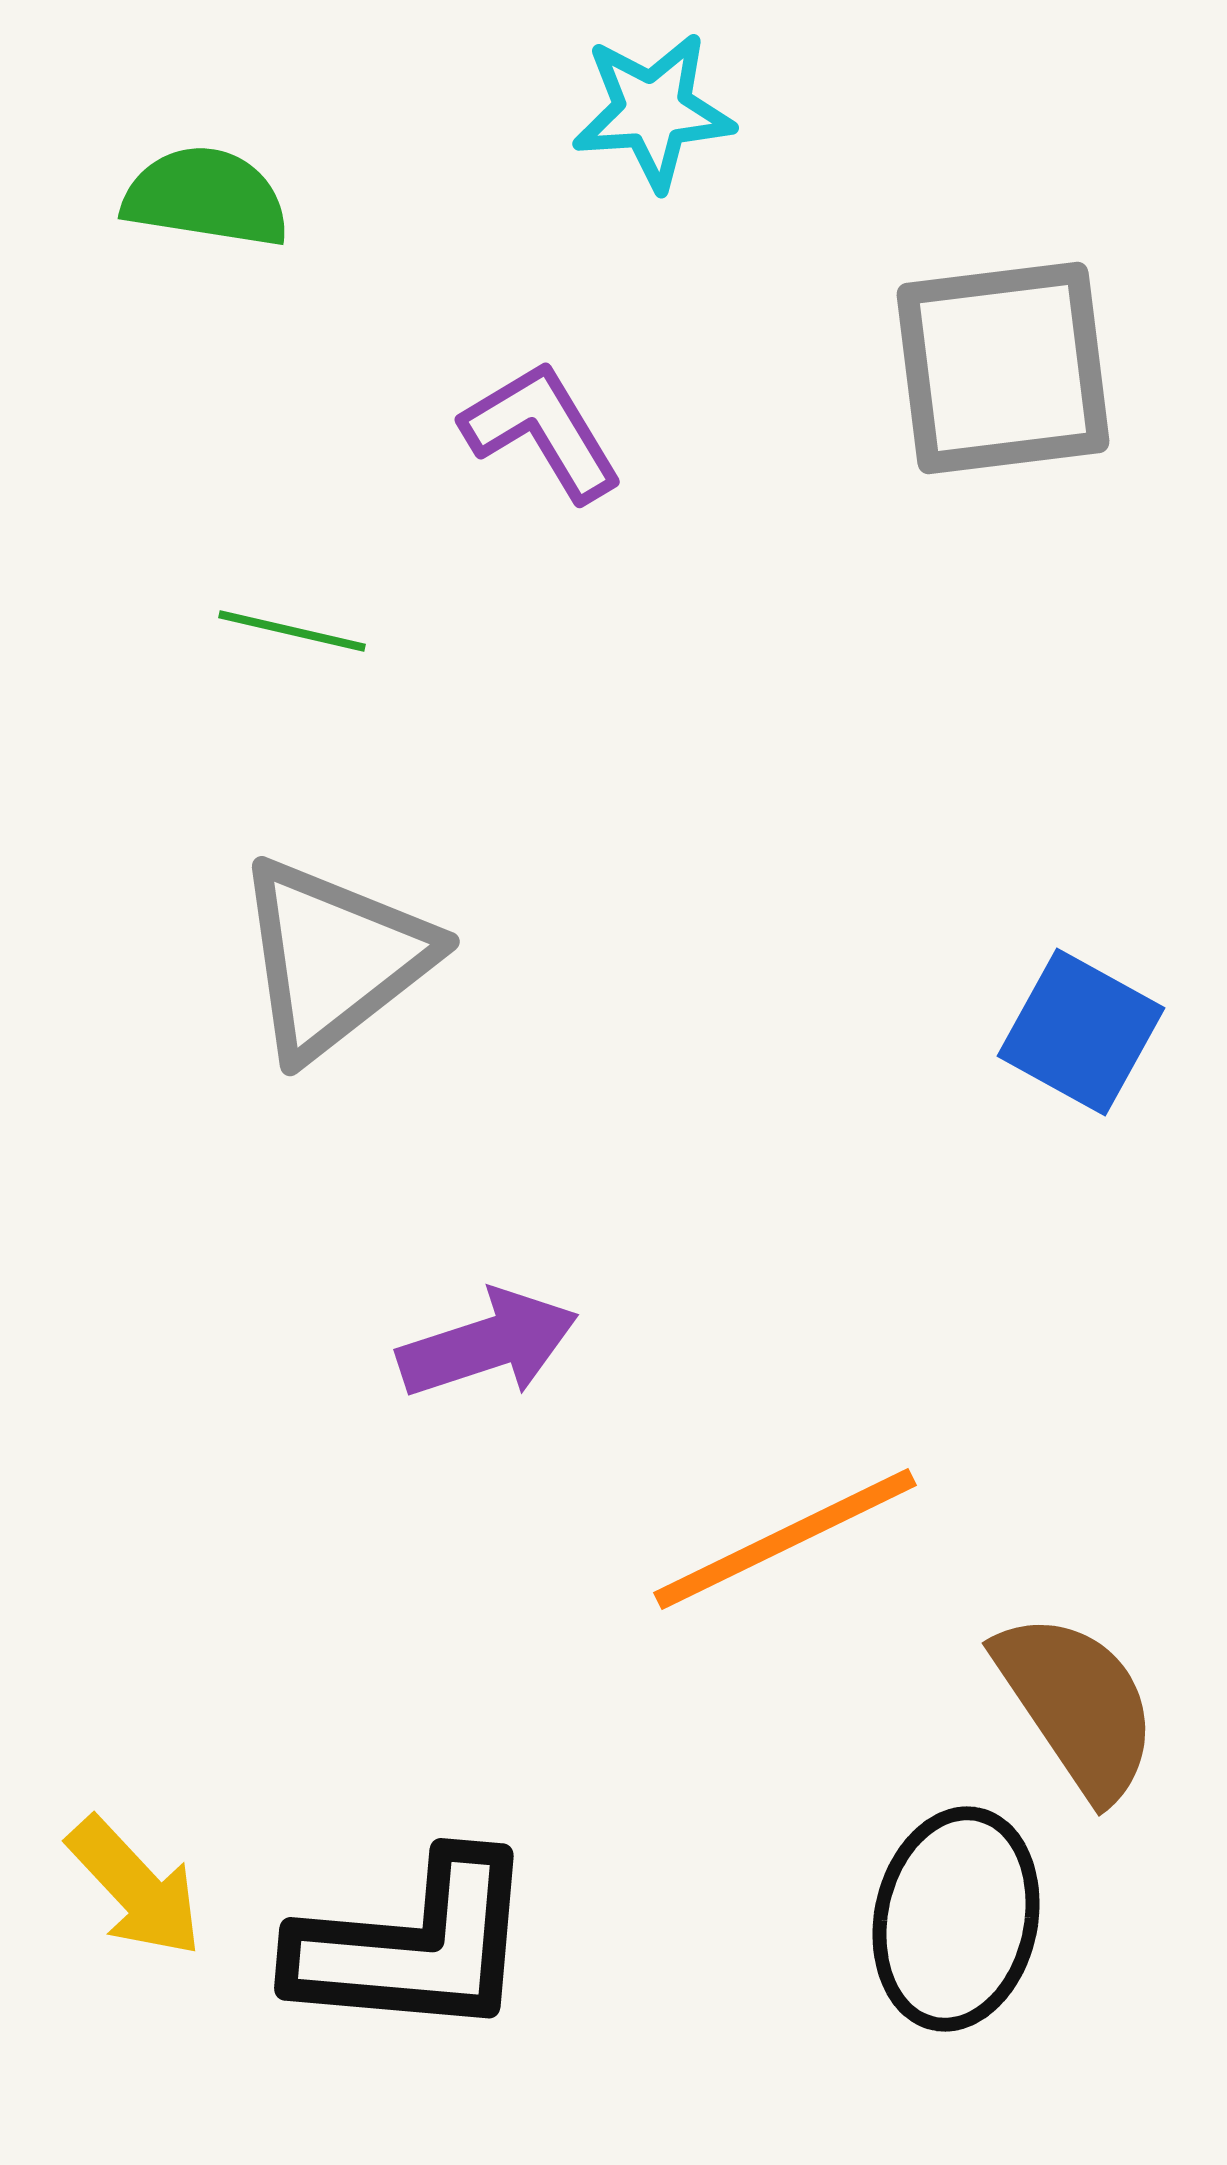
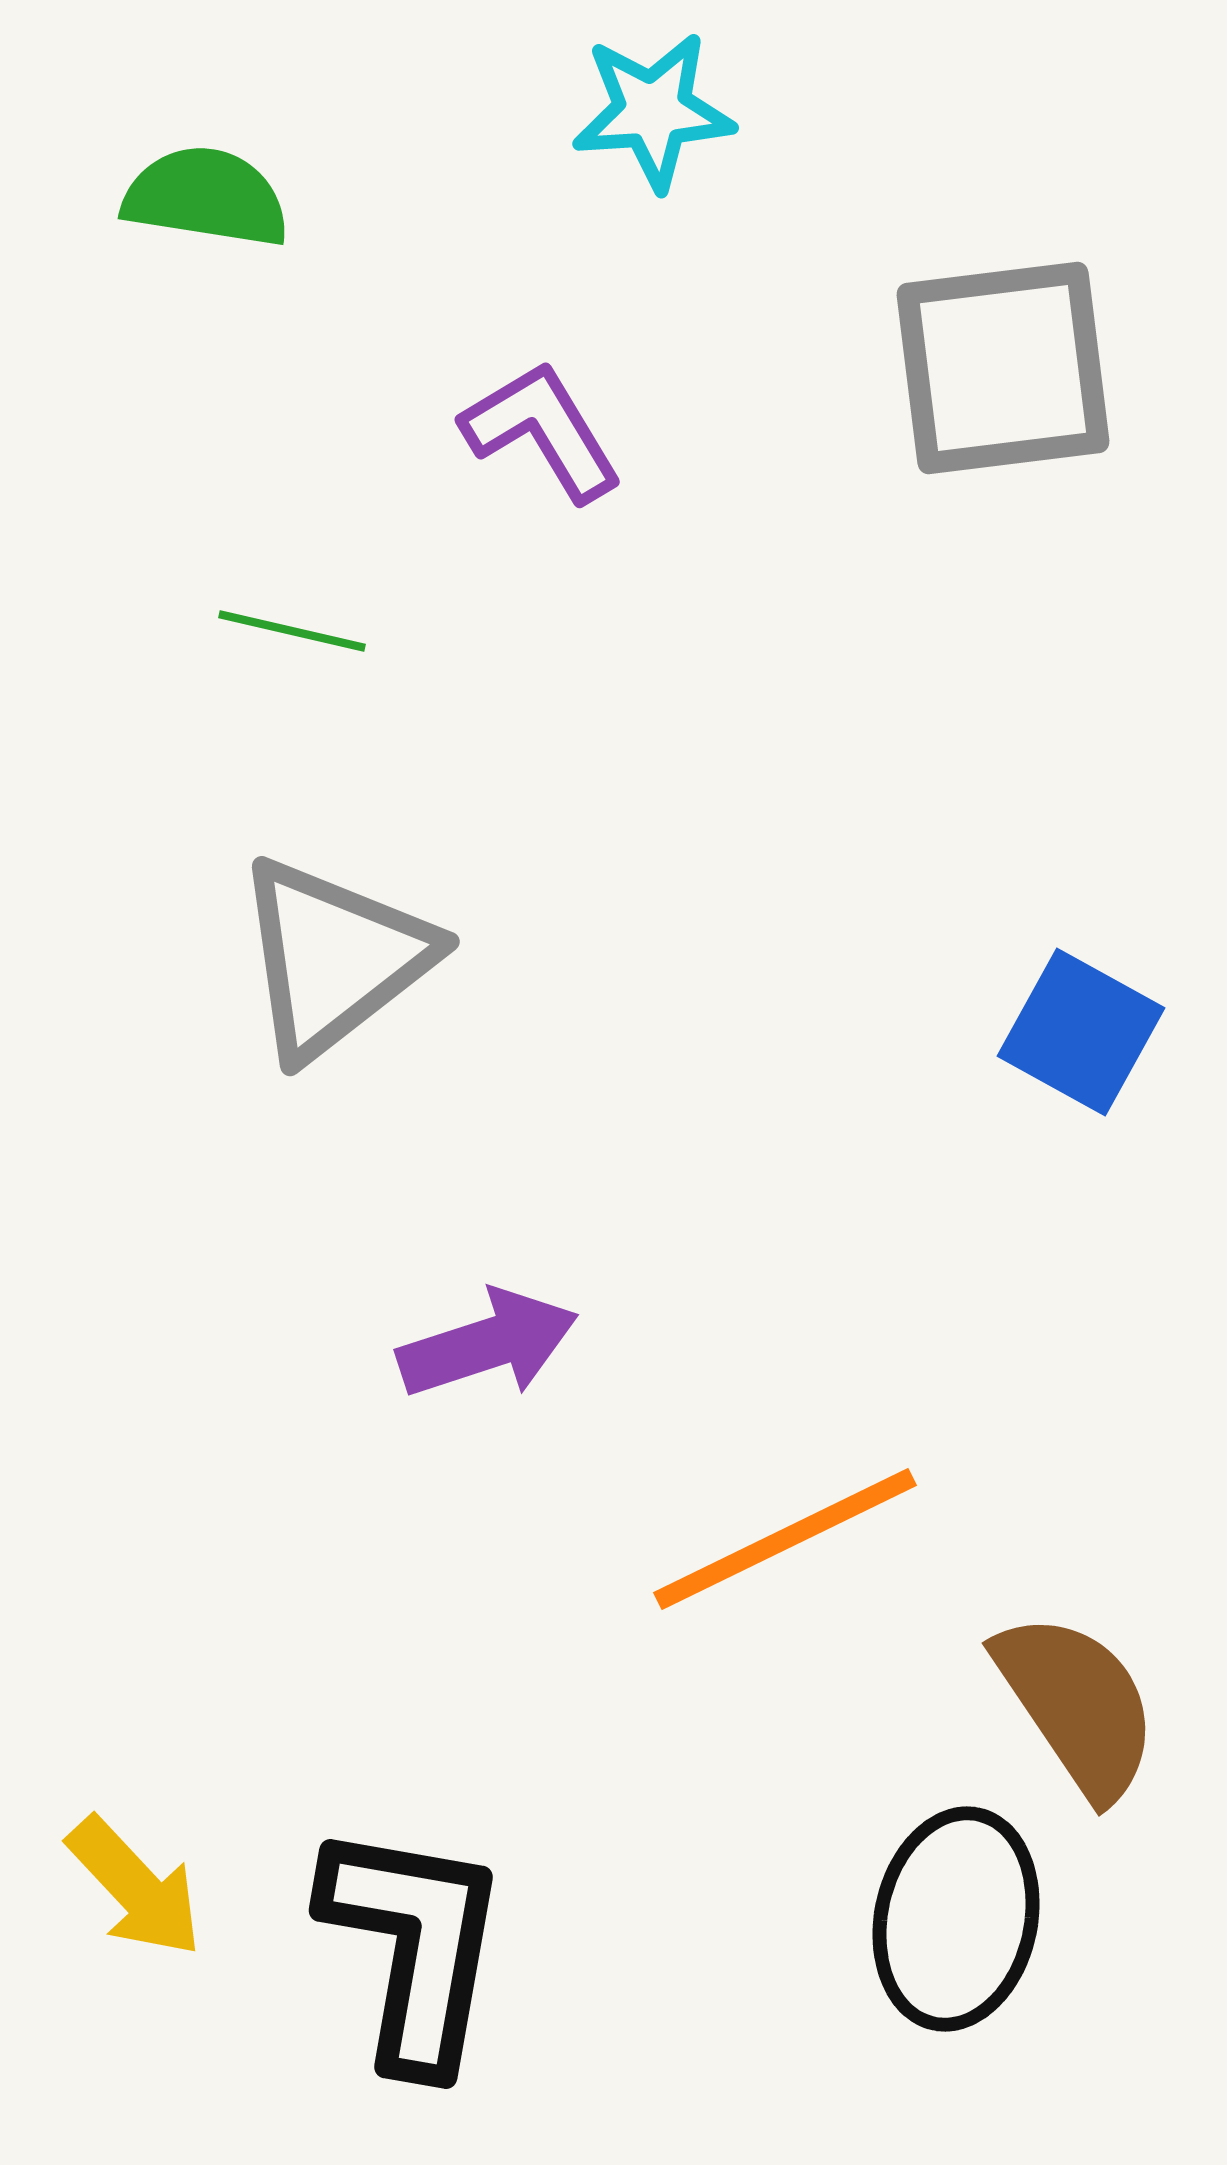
black L-shape: rotated 85 degrees counterclockwise
